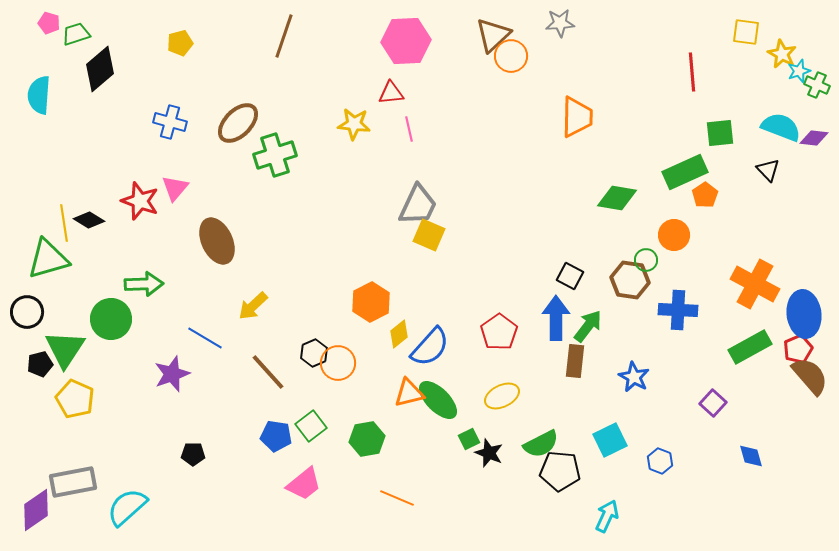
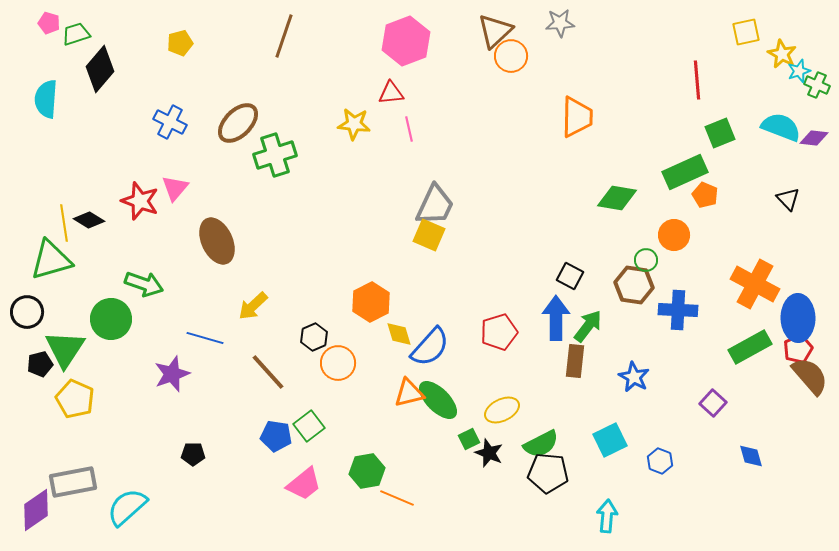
yellow square at (746, 32): rotated 20 degrees counterclockwise
brown triangle at (493, 35): moved 2 px right, 4 px up
pink hexagon at (406, 41): rotated 18 degrees counterclockwise
black diamond at (100, 69): rotated 9 degrees counterclockwise
red line at (692, 72): moved 5 px right, 8 px down
cyan semicircle at (39, 95): moved 7 px right, 4 px down
blue cross at (170, 122): rotated 12 degrees clockwise
green square at (720, 133): rotated 16 degrees counterclockwise
black triangle at (768, 170): moved 20 px right, 29 px down
orange pentagon at (705, 195): rotated 15 degrees counterclockwise
gray trapezoid at (418, 205): moved 17 px right
green triangle at (48, 259): moved 3 px right, 1 px down
brown hexagon at (630, 280): moved 4 px right, 5 px down
green arrow at (144, 284): rotated 21 degrees clockwise
blue ellipse at (804, 314): moved 6 px left, 4 px down; rotated 6 degrees clockwise
red pentagon at (499, 332): rotated 18 degrees clockwise
yellow diamond at (399, 334): rotated 68 degrees counterclockwise
blue line at (205, 338): rotated 15 degrees counterclockwise
black hexagon at (314, 353): moved 16 px up
yellow ellipse at (502, 396): moved 14 px down
green square at (311, 426): moved 2 px left
green hexagon at (367, 439): moved 32 px down
black pentagon at (560, 471): moved 12 px left, 2 px down
cyan arrow at (607, 516): rotated 20 degrees counterclockwise
